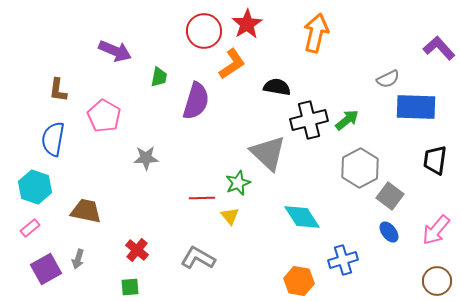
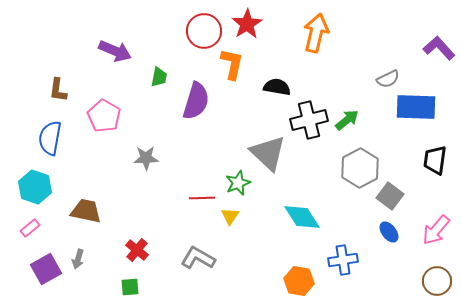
orange L-shape: rotated 44 degrees counterclockwise
blue semicircle: moved 3 px left, 1 px up
yellow triangle: rotated 12 degrees clockwise
blue cross: rotated 8 degrees clockwise
